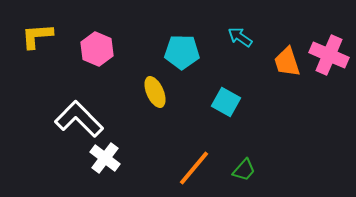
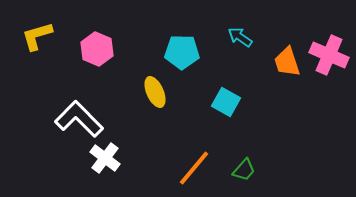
yellow L-shape: rotated 12 degrees counterclockwise
